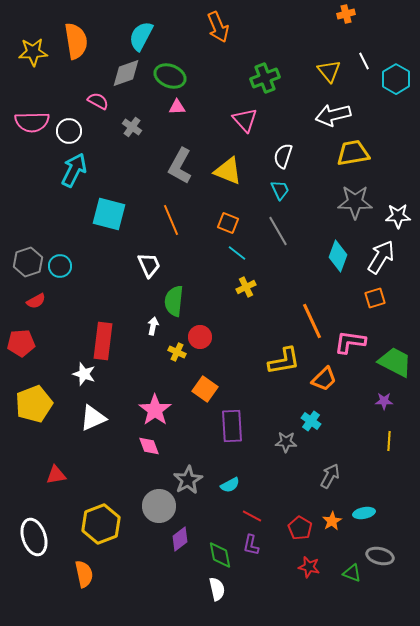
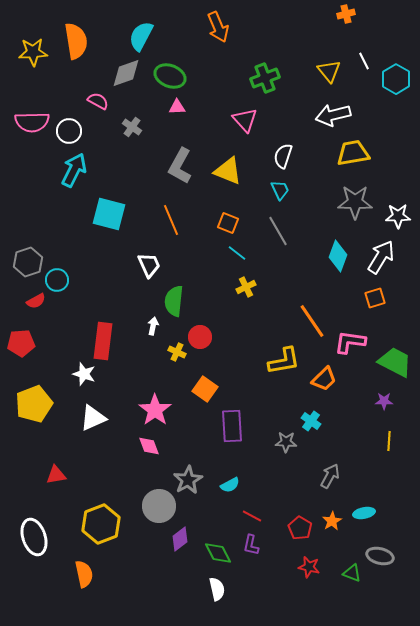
cyan circle at (60, 266): moved 3 px left, 14 px down
orange line at (312, 321): rotated 9 degrees counterclockwise
green diamond at (220, 555): moved 2 px left, 2 px up; rotated 16 degrees counterclockwise
